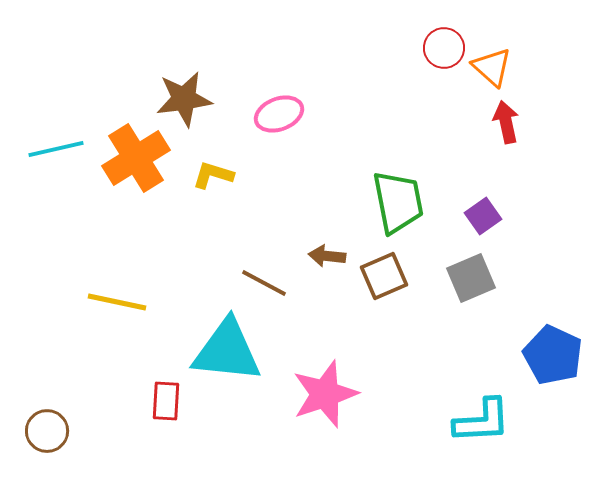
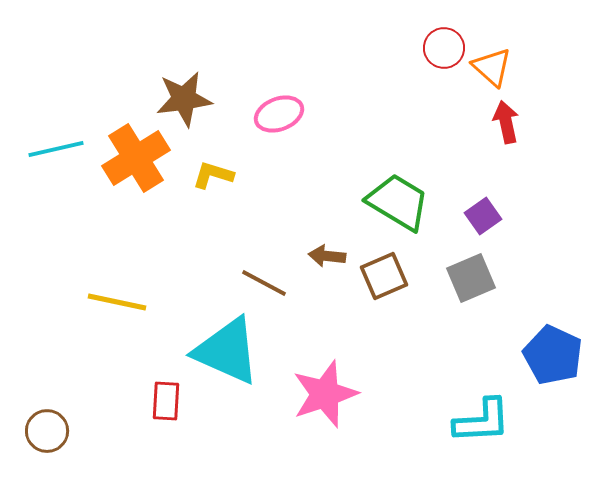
green trapezoid: rotated 48 degrees counterclockwise
cyan triangle: rotated 18 degrees clockwise
